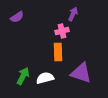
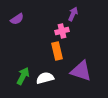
purple semicircle: moved 2 px down
orange rectangle: moved 1 px left, 1 px up; rotated 12 degrees counterclockwise
purple triangle: moved 2 px up
